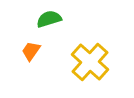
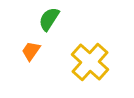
green semicircle: rotated 40 degrees counterclockwise
